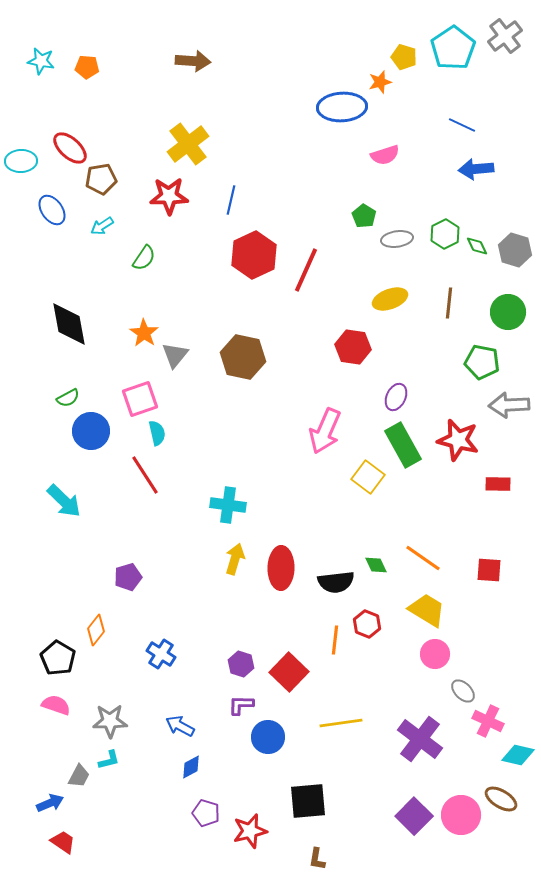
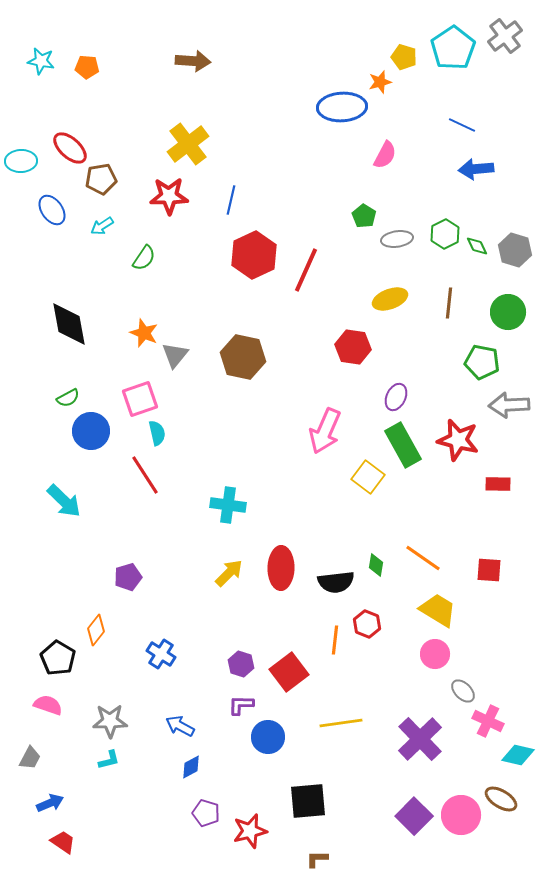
pink semicircle at (385, 155): rotated 44 degrees counterclockwise
orange star at (144, 333): rotated 12 degrees counterclockwise
yellow arrow at (235, 559): moved 6 px left, 14 px down; rotated 28 degrees clockwise
green diamond at (376, 565): rotated 35 degrees clockwise
yellow trapezoid at (427, 610): moved 11 px right
red square at (289, 672): rotated 9 degrees clockwise
pink semicircle at (56, 705): moved 8 px left
purple cross at (420, 739): rotated 9 degrees clockwise
gray trapezoid at (79, 776): moved 49 px left, 18 px up
brown L-shape at (317, 859): rotated 80 degrees clockwise
